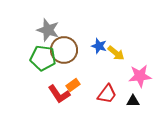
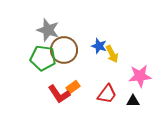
yellow arrow: moved 4 px left, 1 px down; rotated 24 degrees clockwise
orange rectangle: moved 2 px down
